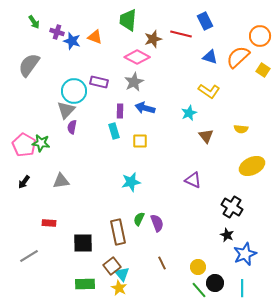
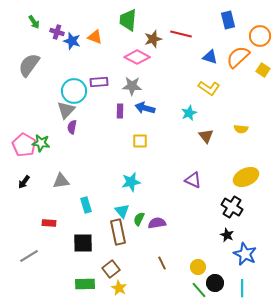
blue rectangle at (205, 21): moved 23 px right, 1 px up; rotated 12 degrees clockwise
purple rectangle at (99, 82): rotated 18 degrees counterclockwise
gray star at (134, 82): moved 2 px left, 4 px down; rotated 30 degrees clockwise
yellow L-shape at (209, 91): moved 3 px up
cyan rectangle at (114, 131): moved 28 px left, 74 px down
yellow ellipse at (252, 166): moved 6 px left, 11 px down
purple semicircle at (157, 223): rotated 78 degrees counterclockwise
blue star at (245, 254): rotated 25 degrees counterclockwise
brown square at (112, 266): moved 1 px left, 3 px down
cyan triangle at (122, 274): moved 63 px up
